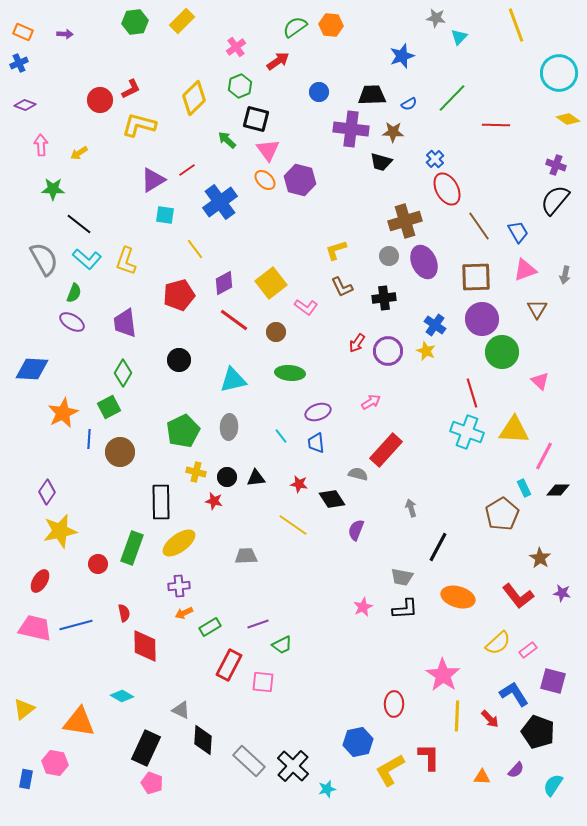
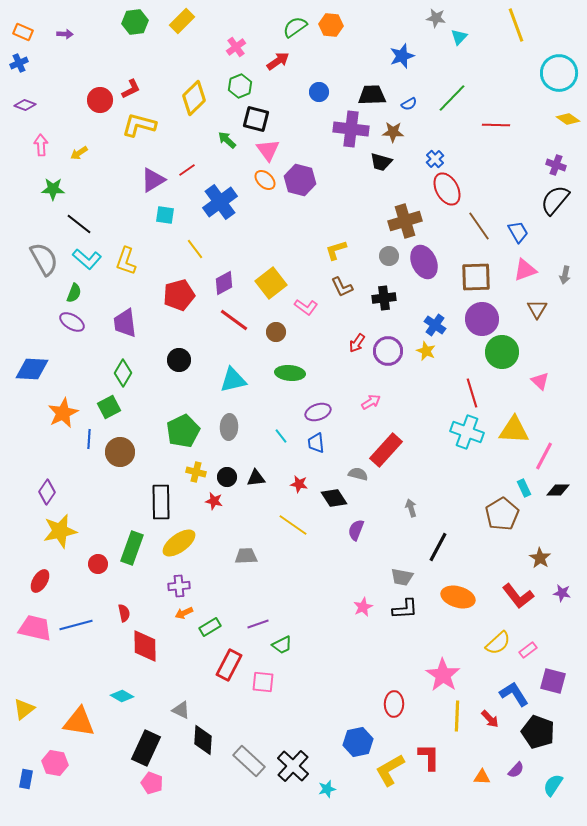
black diamond at (332, 499): moved 2 px right, 1 px up
